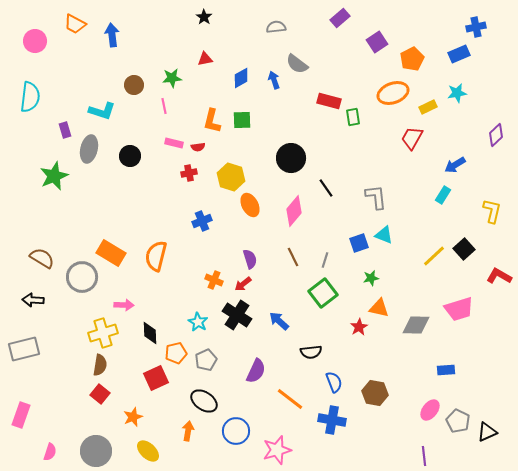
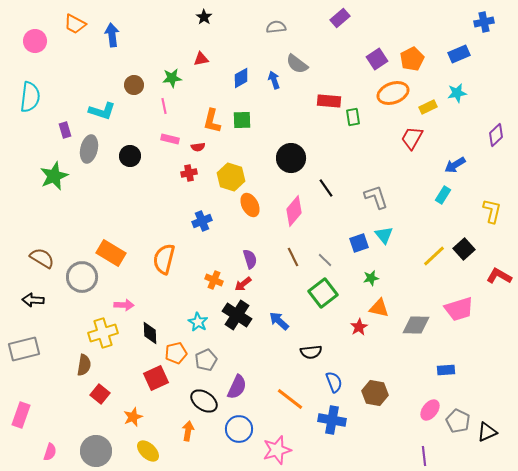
blue cross at (476, 27): moved 8 px right, 5 px up
purple square at (377, 42): moved 17 px down
red triangle at (205, 59): moved 4 px left
red rectangle at (329, 101): rotated 10 degrees counterclockwise
pink rectangle at (174, 143): moved 4 px left, 4 px up
gray L-shape at (376, 197): rotated 12 degrees counterclockwise
cyan triangle at (384, 235): rotated 30 degrees clockwise
orange semicircle at (156, 256): moved 8 px right, 3 px down
gray line at (325, 260): rotated 63 degrees counterclockwise
brown semicircle at (100, 365): moved 16 px left
purple semicircle at (256, 371): moved 19 px left, 16 px down
blue circle at (236, 431): moved 3 px right, 2 px up
